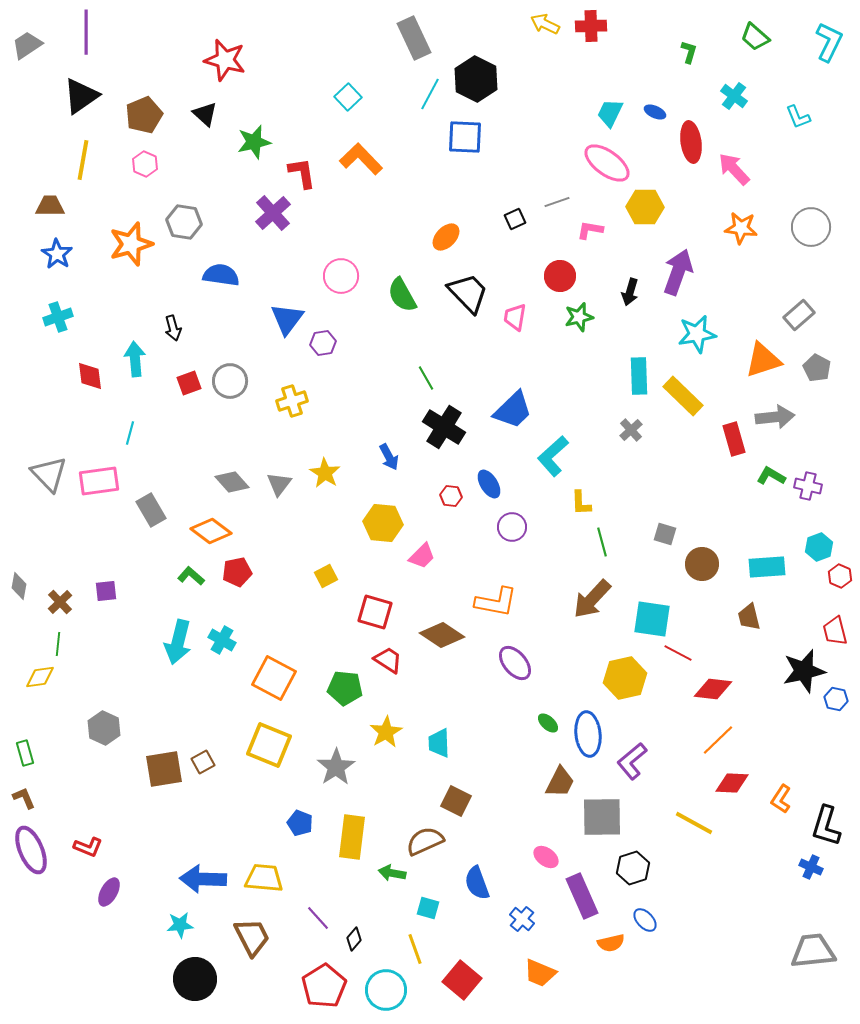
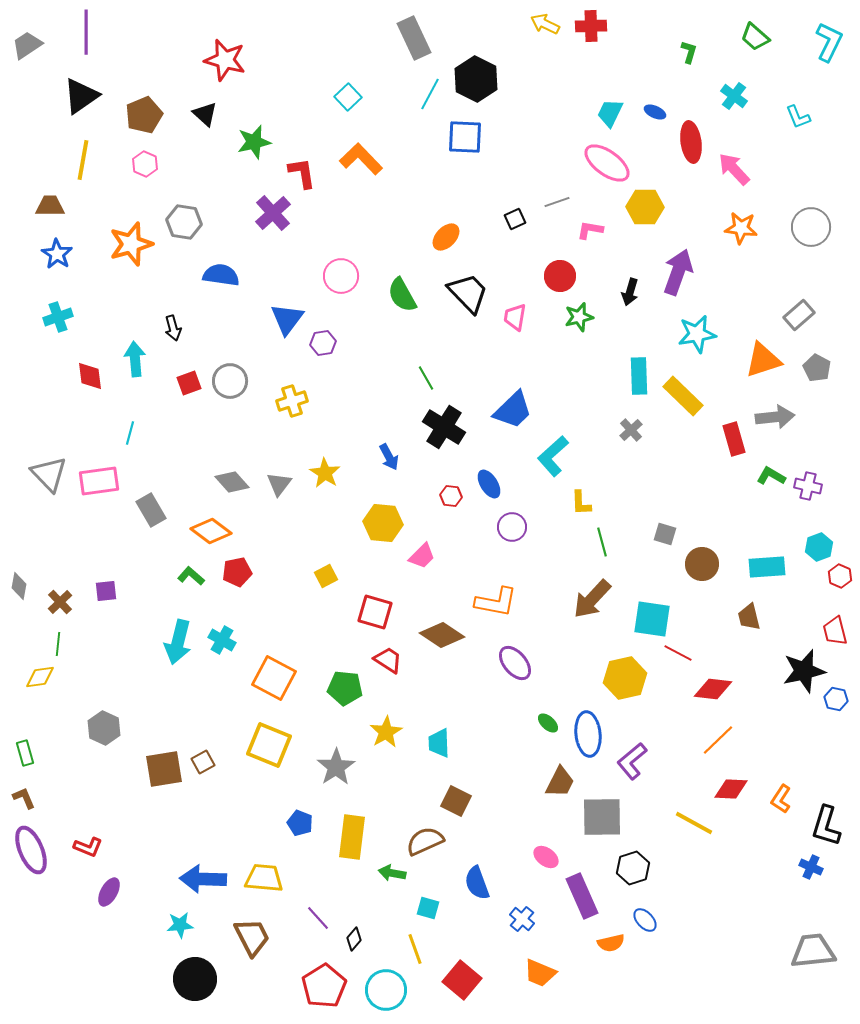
red diamond at (732, 783): moved 1 px left, 6 px down
